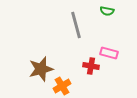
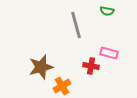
brown star: moved 2 px up
